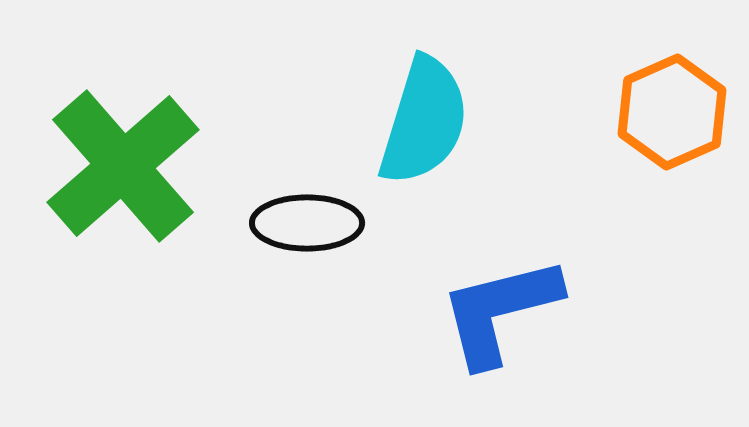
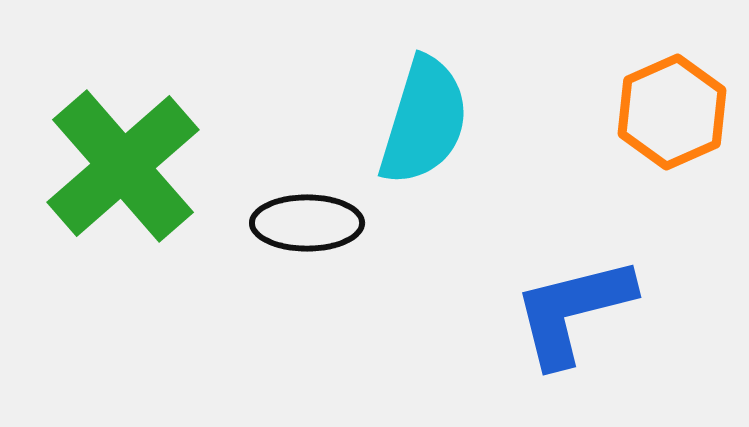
blue L-shape: moved 73 px right
